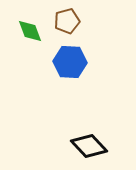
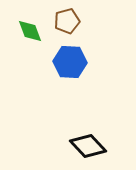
black diamond: moved 1 px left
